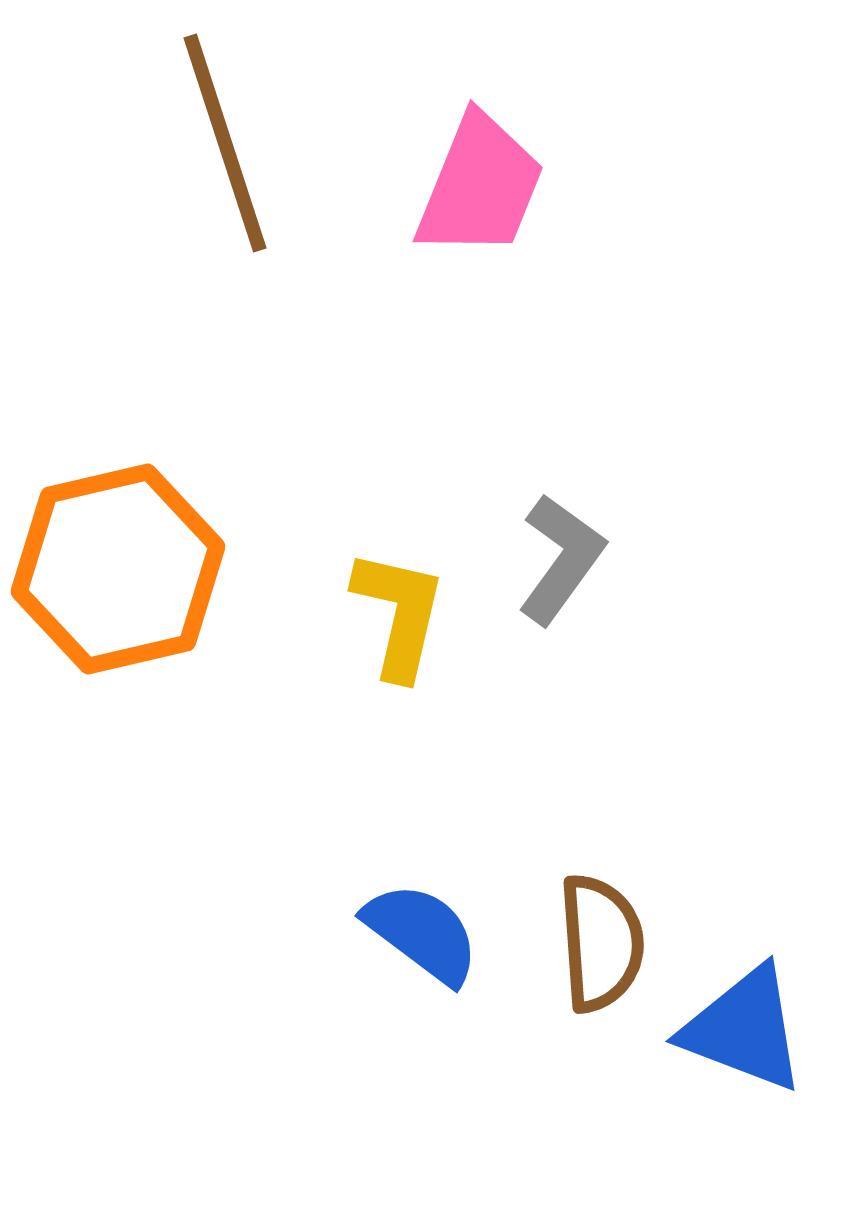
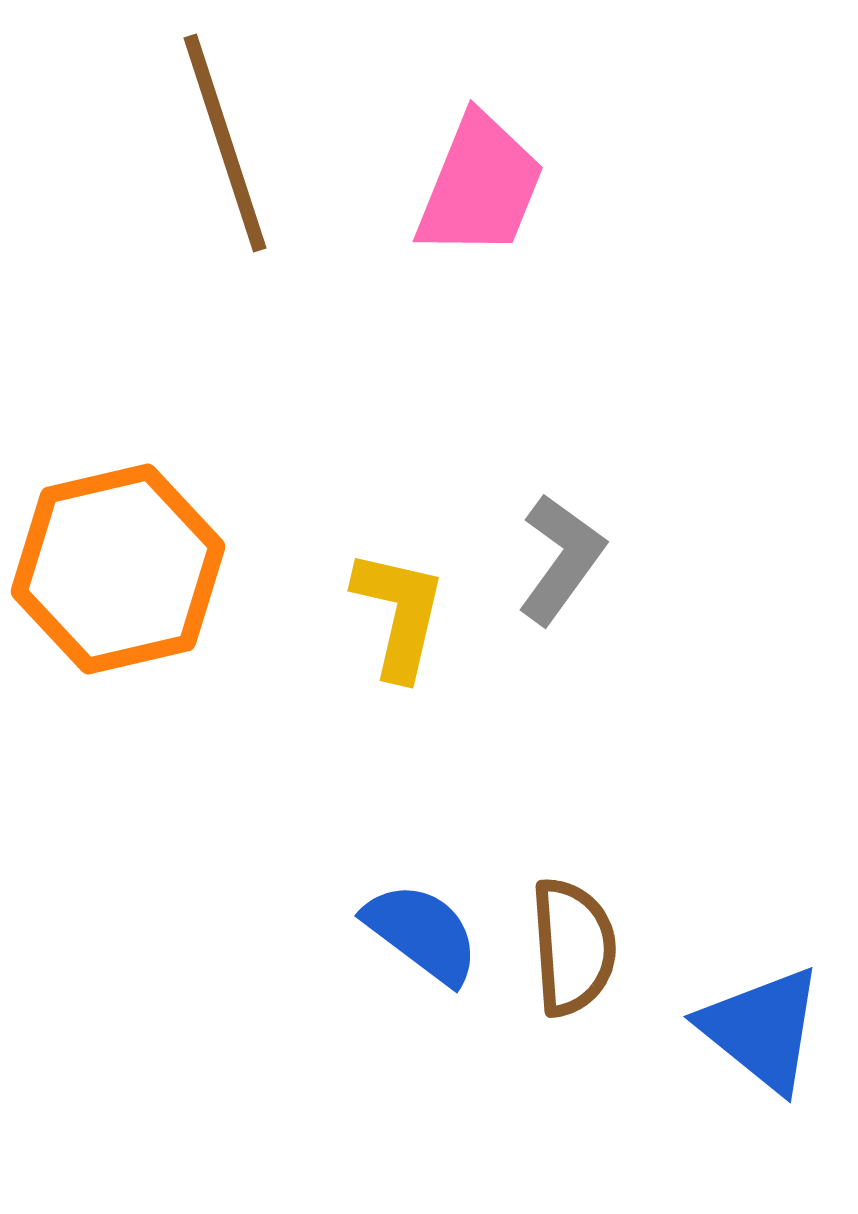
brown semicircle: moved 28 px left, 4 px down
blue triangle: moved 18 px right; rotated 18 degrees clockwise
